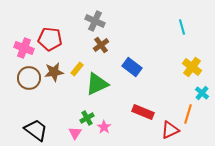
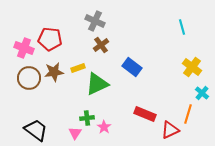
yellow rectangle: moved 1 px right, 1 px up; rotated 32 degrees clockwise
red rectangle: moved 2 px right, 2 px down
green cross: rotated 24 degrees clockwise
